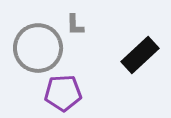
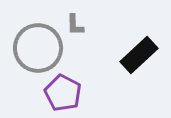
black rectangle: moved 1 px left
purple pentagon: rotated 30 degrees clockwise
